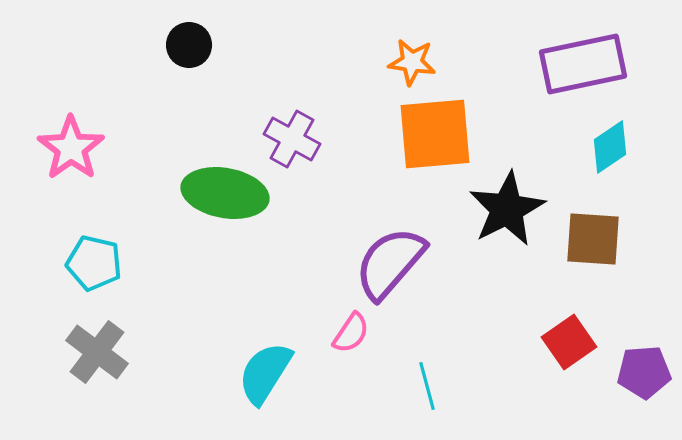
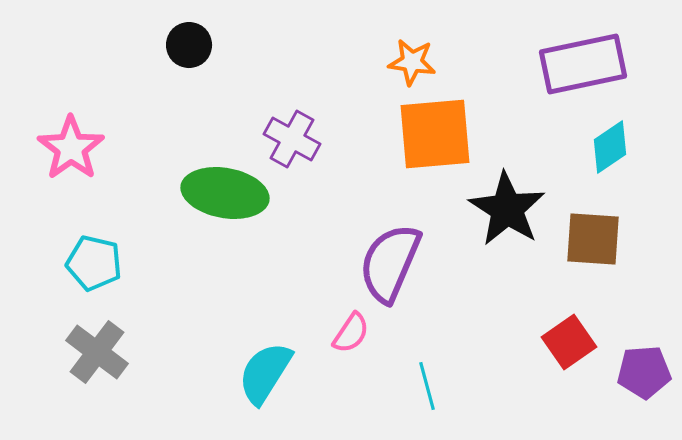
black star: rotated 12 degrees counterclockwise
purple semicircle: rotated 18 degrees counterclockwise
